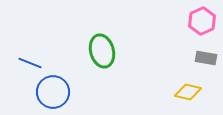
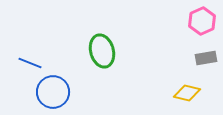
gray rectangle: rotated 20 degrees counterclockwise
yellow diamond: moved 1 px left, 1 px down
